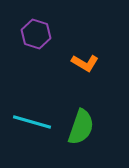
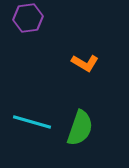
purple hexagon: moved 8 px left, 16 px up; rotated 24 degrees counterclockwise
green semicircle: moved 1 px left, 1 px down
